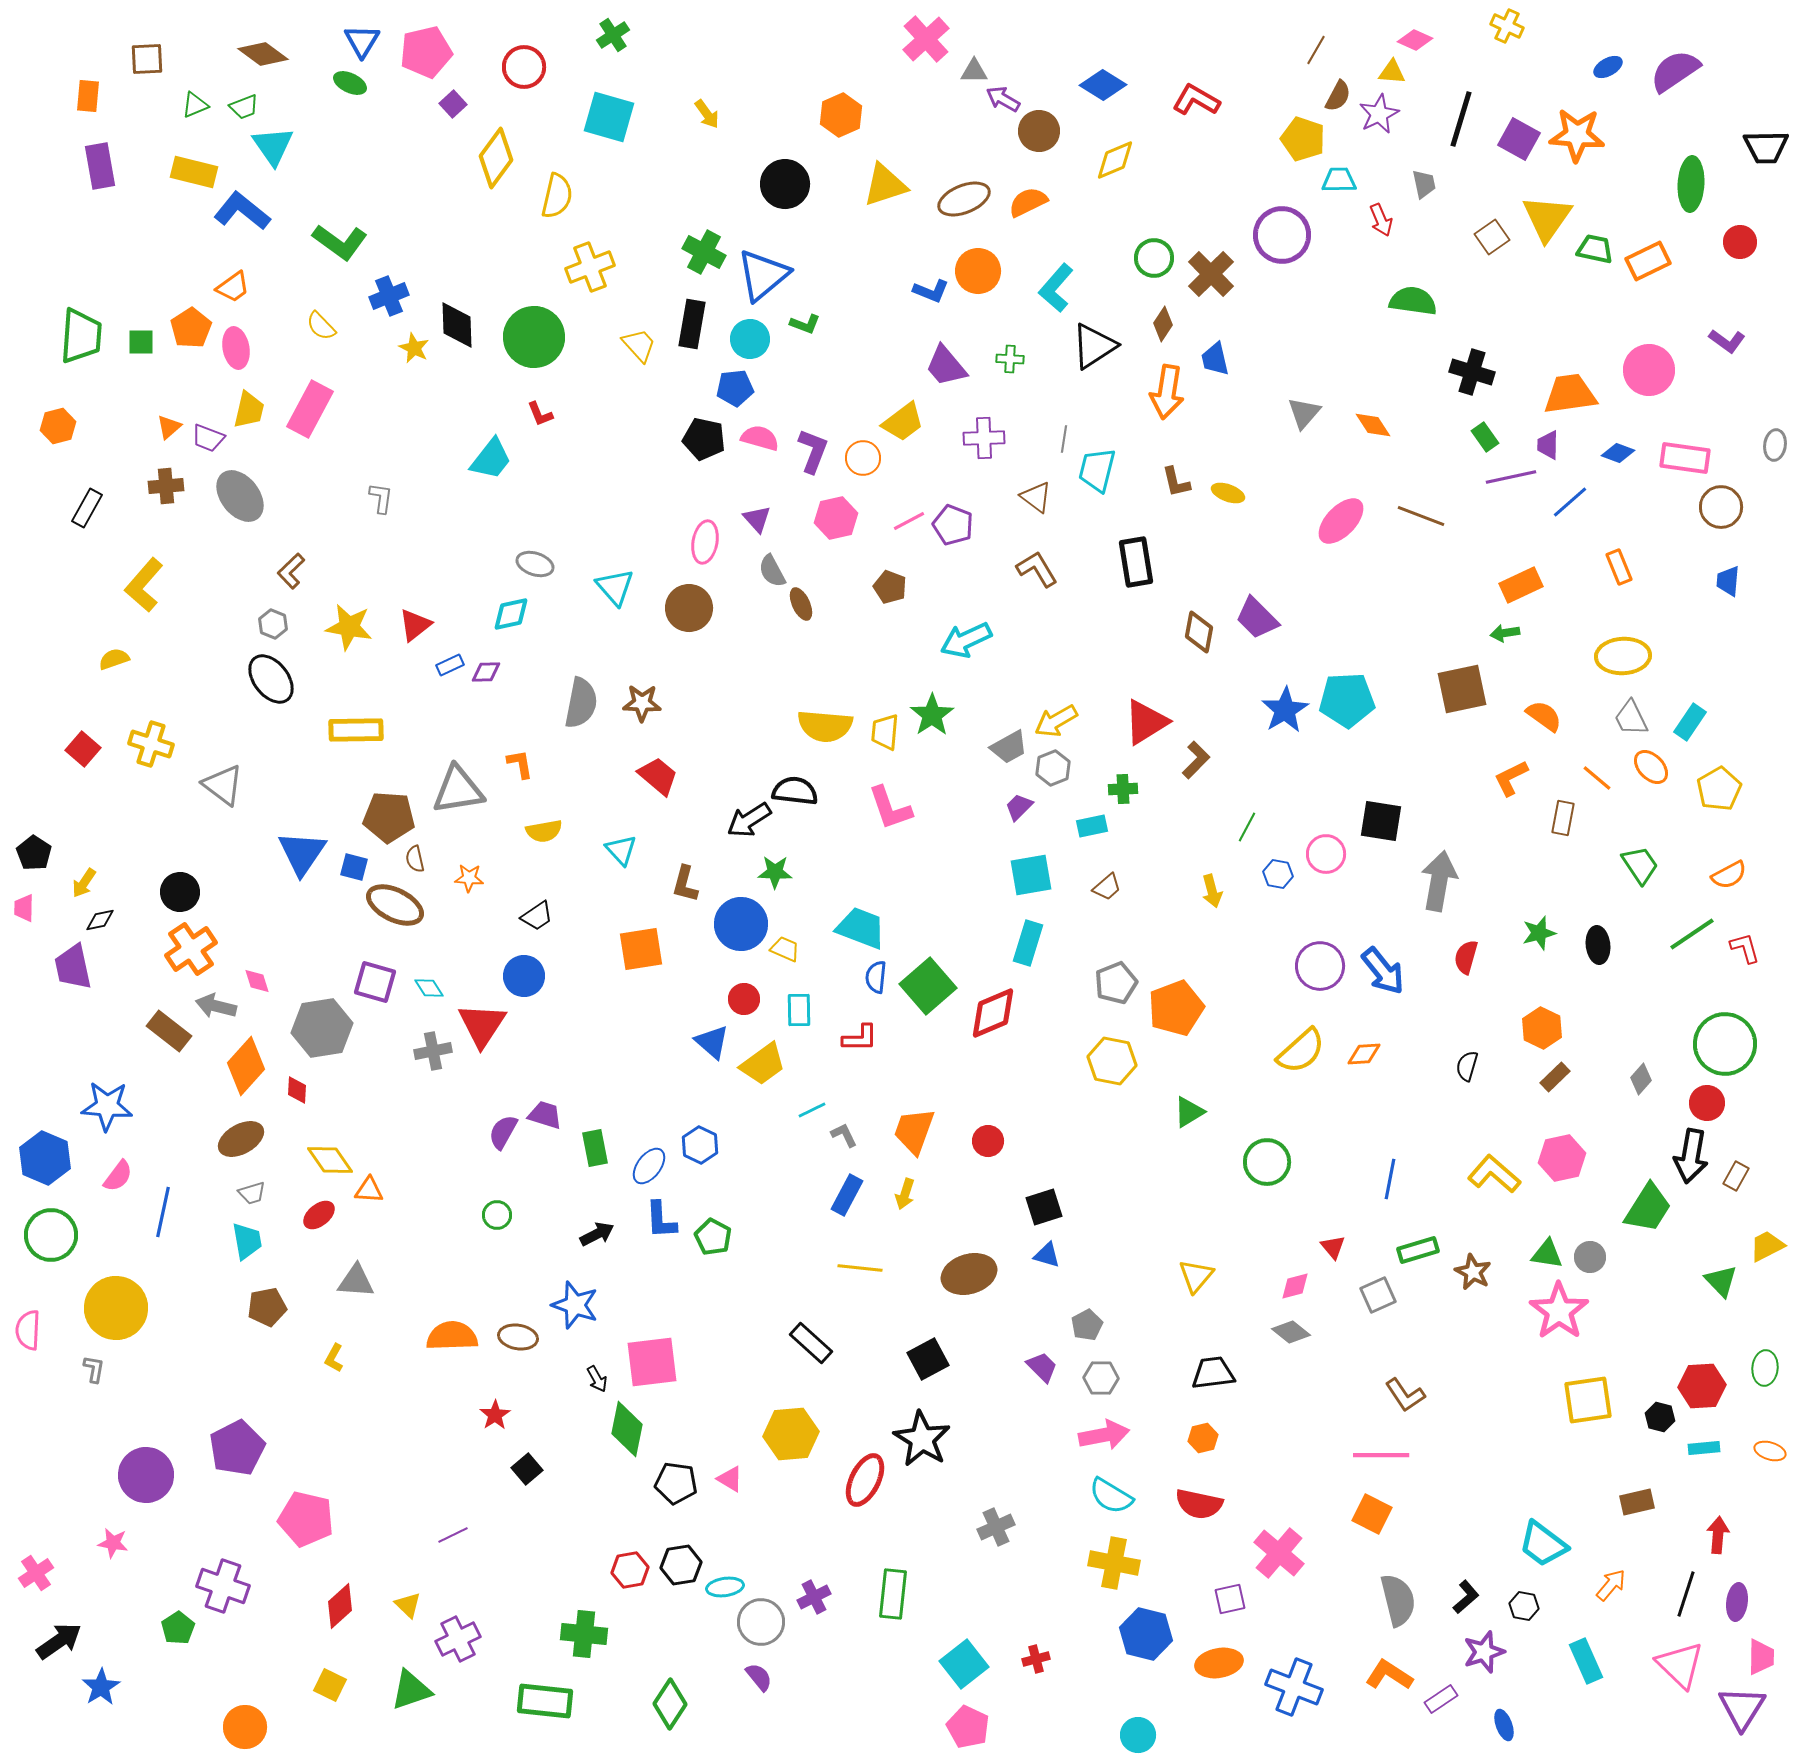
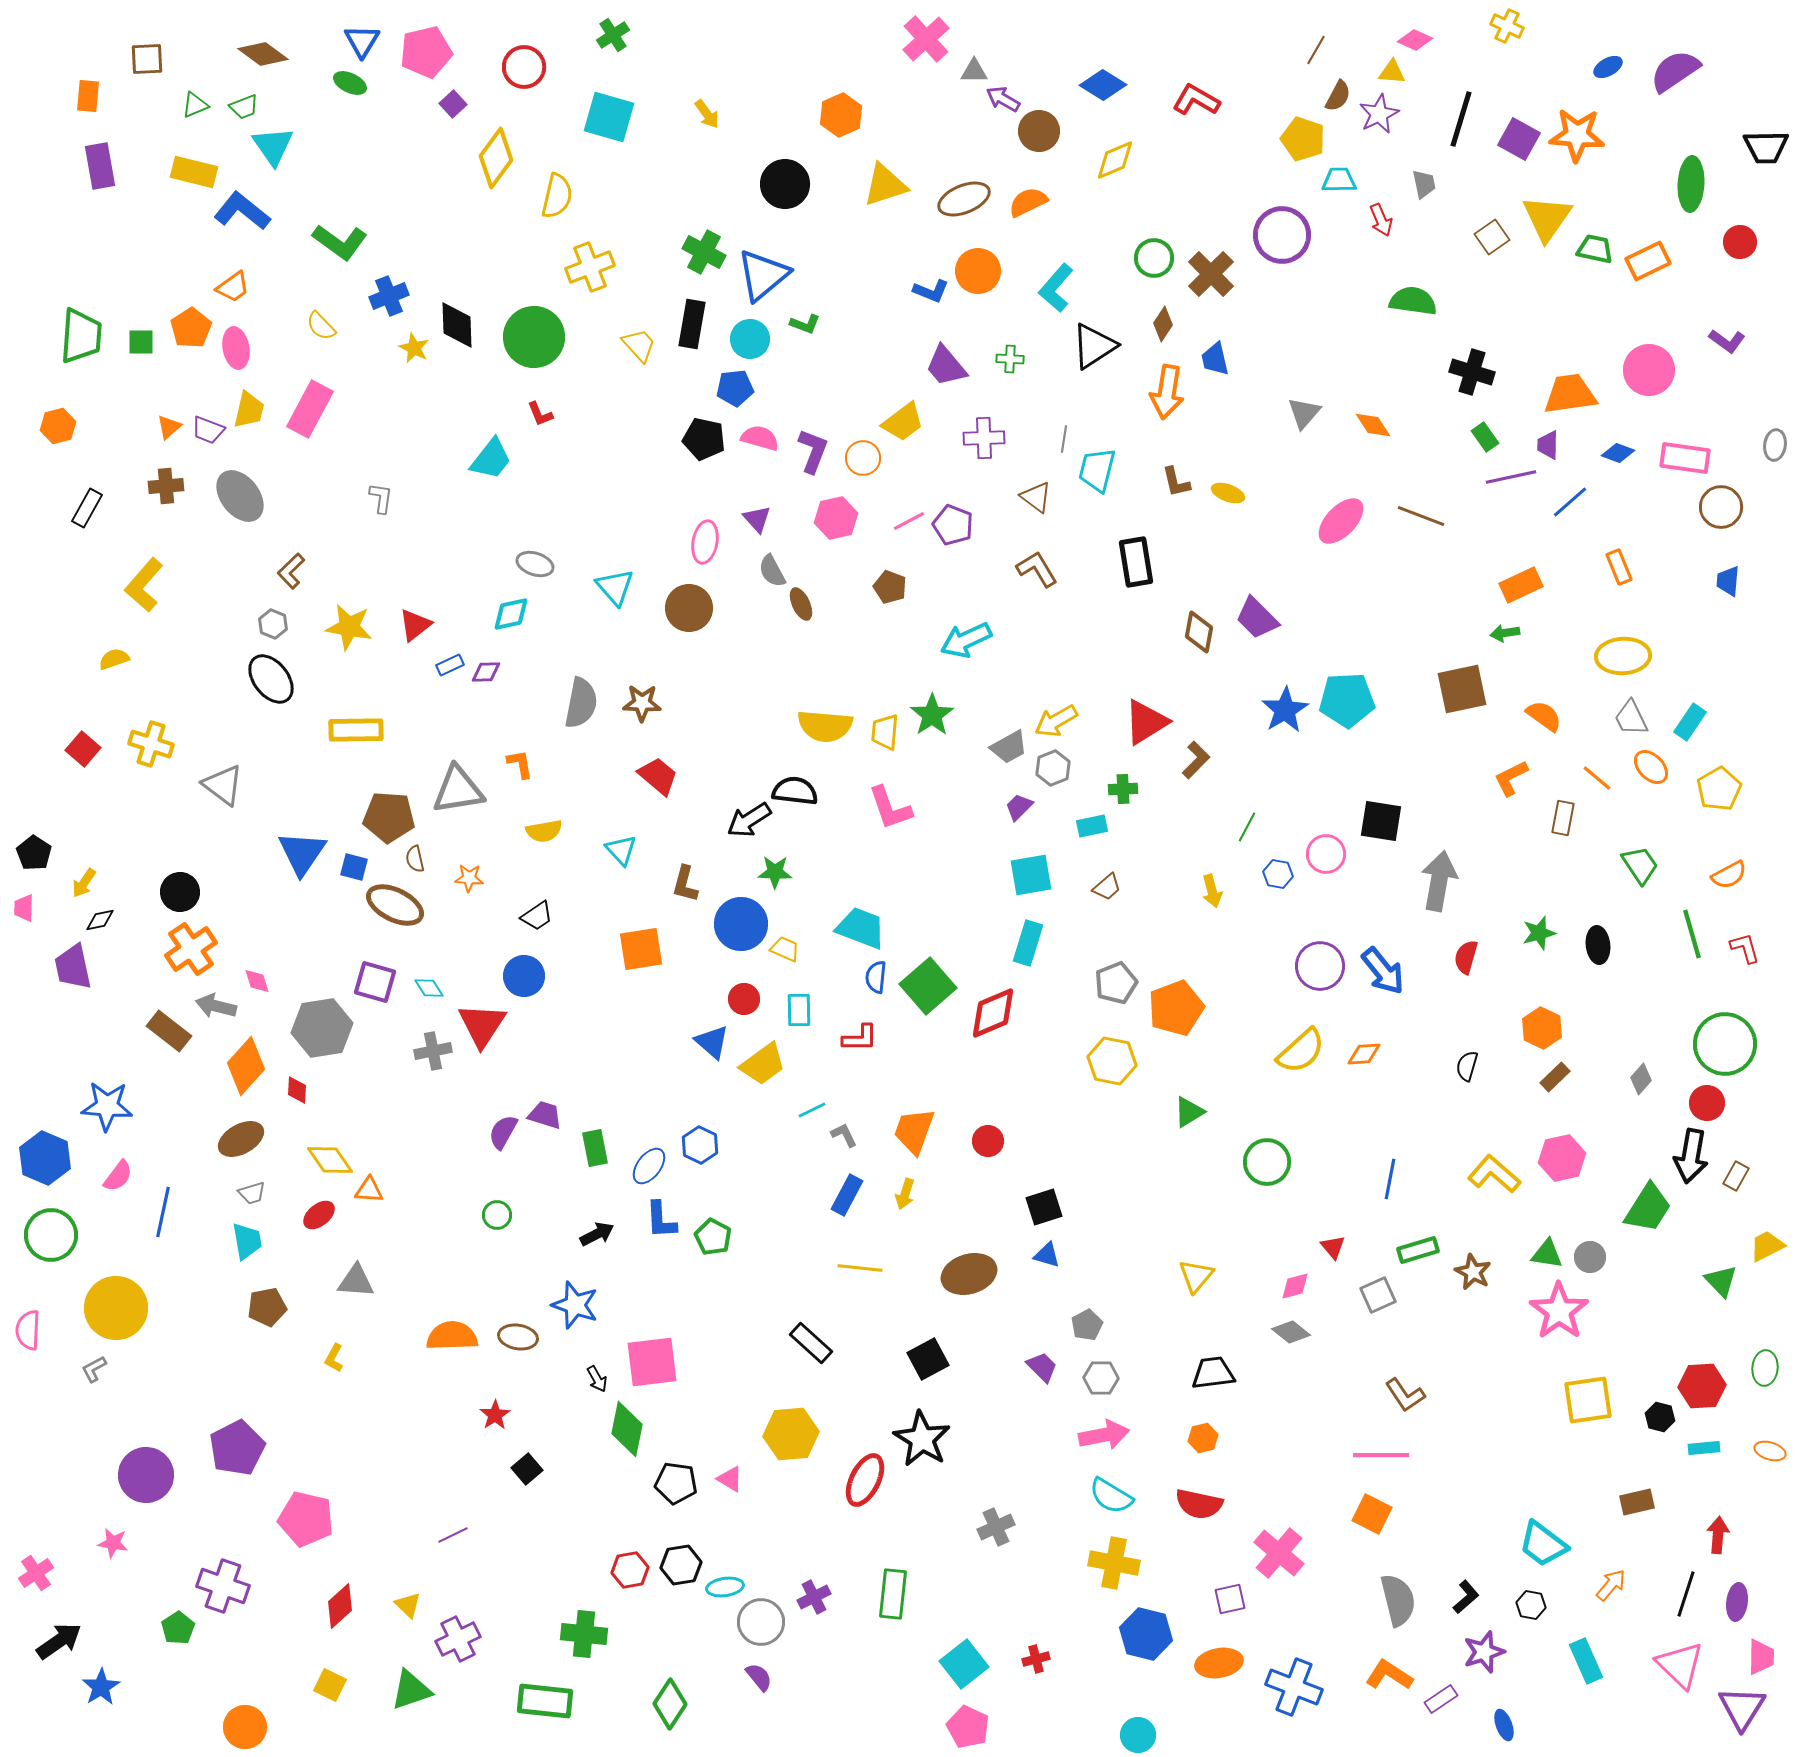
purple trapezoid at (208, 438): moved 8 px up
green line at (1692, 934): rotated 72 degrees counterclockwise
gray L-shape at (94, 1369): rotated 128 degrees counterclockwise
black hexagon at (1524, 1606): moved 7 px right, 1 px up
